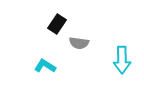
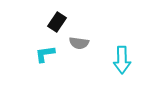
black rectangle: moved 2 px up
cyan L-shape: moved 12 px up; rotated 40 degrees counterclockwise
